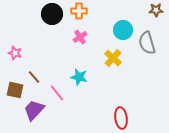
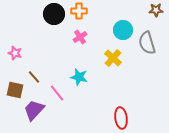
black circle: moved 2 px right
